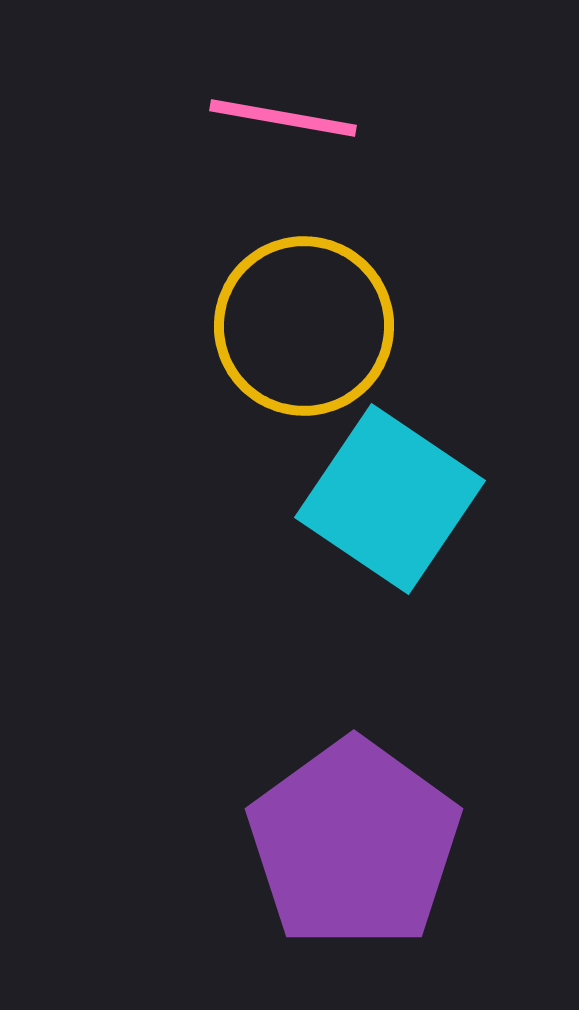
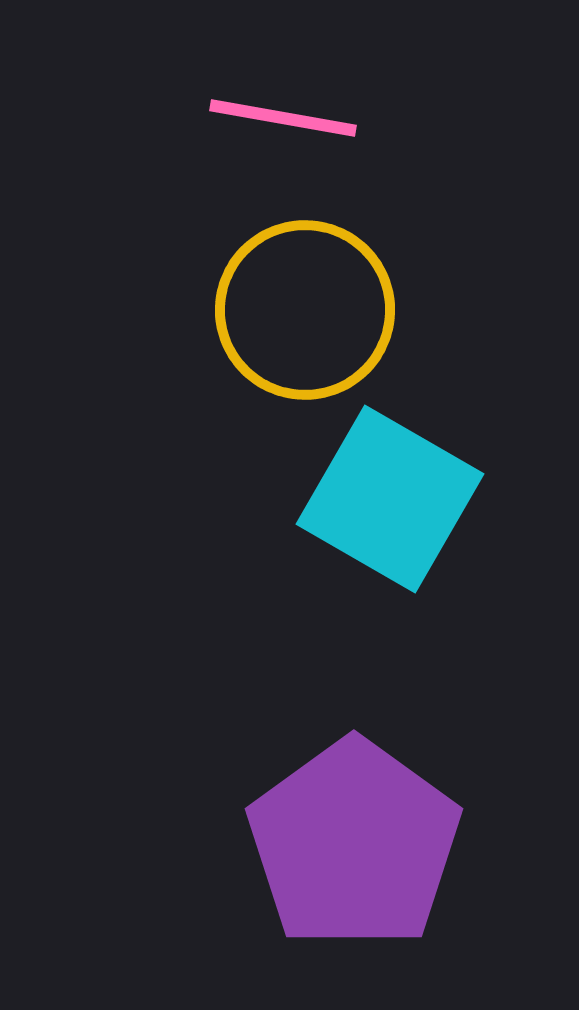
yellow circle: moved 1 px right, 16 px up
cyan square: rotated 4 degrees counterclockwise
